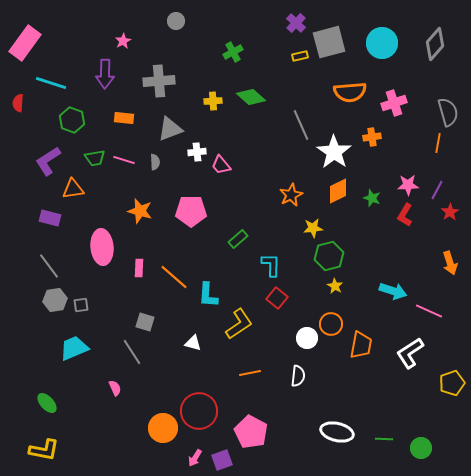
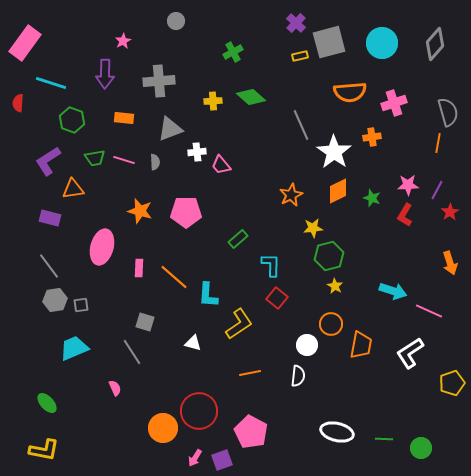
pink pentagon at (191, 211): moved 5 px left, 1 px down
pink ellipse at (102, 247): rotated 20 degrees clockwise
white circle at (307, 338): moved 7 px down
